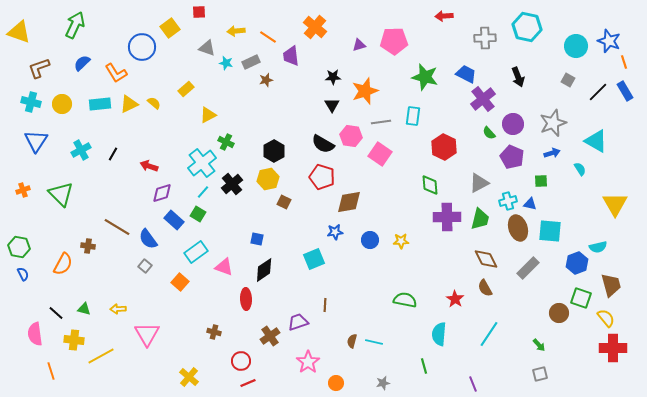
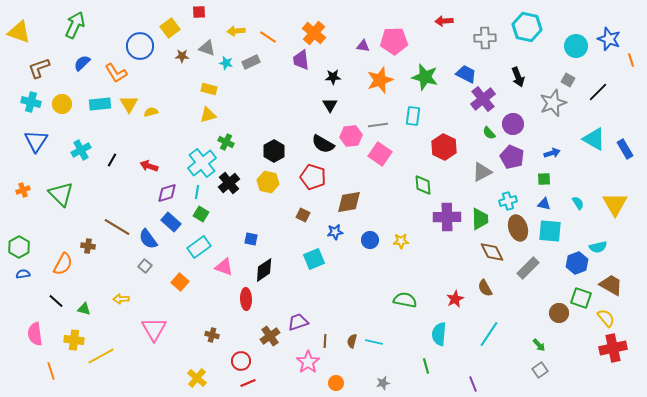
red arrow at (444, 16): moved 5 px down
orange cross at (315, 27): moved 1 px left, 6 px down
blue star at (609, 41): moved 2 px up
purple triangle at (359, 45): moved 4 px right, 1 px down; rotated 24 degrees clockwise
blue circle at (142, 47): moved 2 px left, 1 px up
purple trapezoid at (291, 56): moved 10 px right, 4 px down
orange line at (624, 62): moved 7 px right, 2 px up
brown star at (266, 80): moved 84 px left, 24 px up; rotated 16 degrees clockwise
yellow rectangle at (186, 89): moved 23 px right; rotated 56 degrees clockwise
orange star at (365, 91): moved 15 px right, 11 px up
blue rectangle at (625, 91): moved 58 px down
yellow semicircle at (154, 103): moved 3 px left, 9 px down; rotated 56 degrees counterclockwise
yellow triangle at (129, 104): rotated 36 degrees counterclockwise
black triangle at (332, 105): moved 2 px left
yellow triangle at (208, 115): rotated 12 degrees clockwise
gray line at (381, 122): moved 3 px left, 3 px down
gray star at (553, 123): moved 20 px up
pink hexagon at (351, 136): rotated 15 degrees counterclockwise
cyan triangle at (596, 141): moved 2 px left, 2 px up
black line at (113, 154): moved 1 px left, 6 px down
cyan semicircle at (580, 169): moved 2 px left, 34 px down
red pentagon at (322, 177): moved 9 px left
yellow hexagon at (268, 179): moved 3 px down; rotated 25 degrees clockwise
green square at (541, 181): moved 3 px right, 2 px up
gray triangle at (479, 183): moved 3 px right, 11 px up
black cross at (232, 184): moved 3 px left, 1 px up
green diamond at (430, 185): moved 7 px left
cyan line at (203, 192): moved 6 px left; rotated 32 degrees counterclockwise
purple diamond at (162, 193): moved 5 px right
brown square at (284, 202): moved 19 px right, 13 px down
blue triangle at (530, 204): moved 14 px right
green square at (198, 214): moved 3 px right
green trapezoid at (480, 219): rotated 15 degrees counterclockwise
blue rectangle at (174, 220): moved 3 px left, 2 px down
blue square at (257, 239): moved 6 px left
green hexagon at (19, 247): rotated 20 degrees clockwise
cyan rectangle at (196, 252): moved 3 px right, 5 px up
brown diamond at (486, 259): moved 6 px right, 7 px up
blue semicircle at (23, 274): rotated 72 degrees counterclockwise
brown trapezoid at (611, 285): rotated 45 degrees counterclockwise
red star at (455, 299): rotated 12 degrees clockwise
brown line at (325, 305): moved 36 px down
yellow arrow at (118, 309): moved 3 px right, 10 px up
black line at (56, 313): moved 12 px up
brown cross at (214, 332): moved 2 px left, 3 px down
pink triangle at (147, 334): moved 7 px right, 5 px up
red cross at (613, 348): rotated 12 degrees counterclockwise
green line at (424, 366): moved 2 px right
gray square at (540, 374): moved 4 px up; rotated 21 degrees counterclockwise
yellow cross at (189, 377): moved 8 px right, 1 px down
